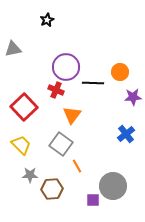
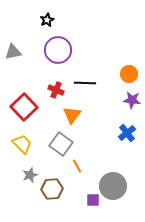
gray triangle: moved 3 px down
purple circle: moved 8 px left, 17 px up
orange circle: moved 9 px right, 2 px down
black line: moved 8 px left
purple star: moved 1 px left, 3 px down; rotated 12 degrees clockwise
blue cross: moved 1 px right, 1 px up
yellow trapezoid: moved 1 px right, 1 px up
gray star: rotated 21 degrees counterclockwise
